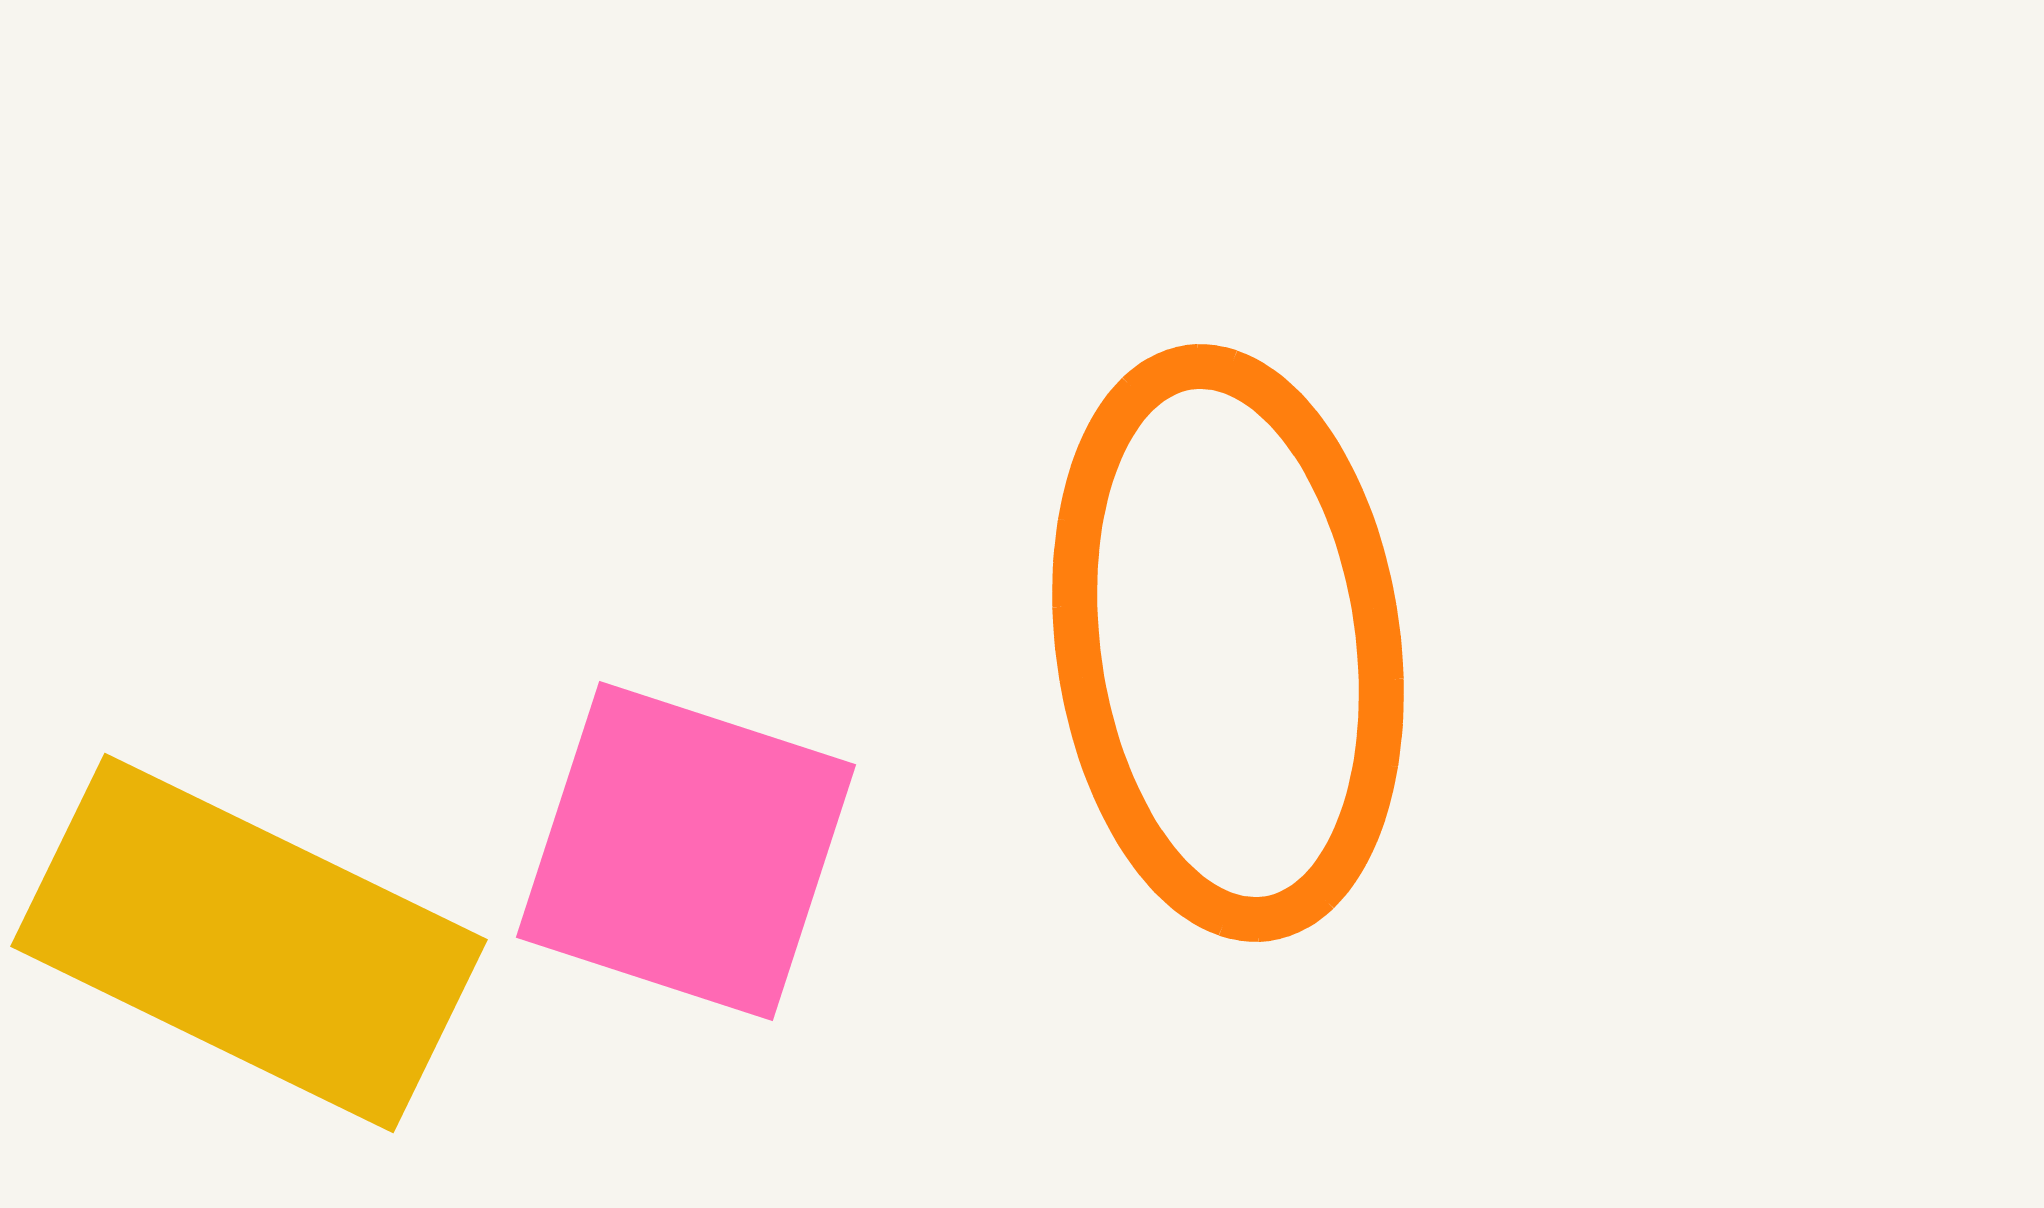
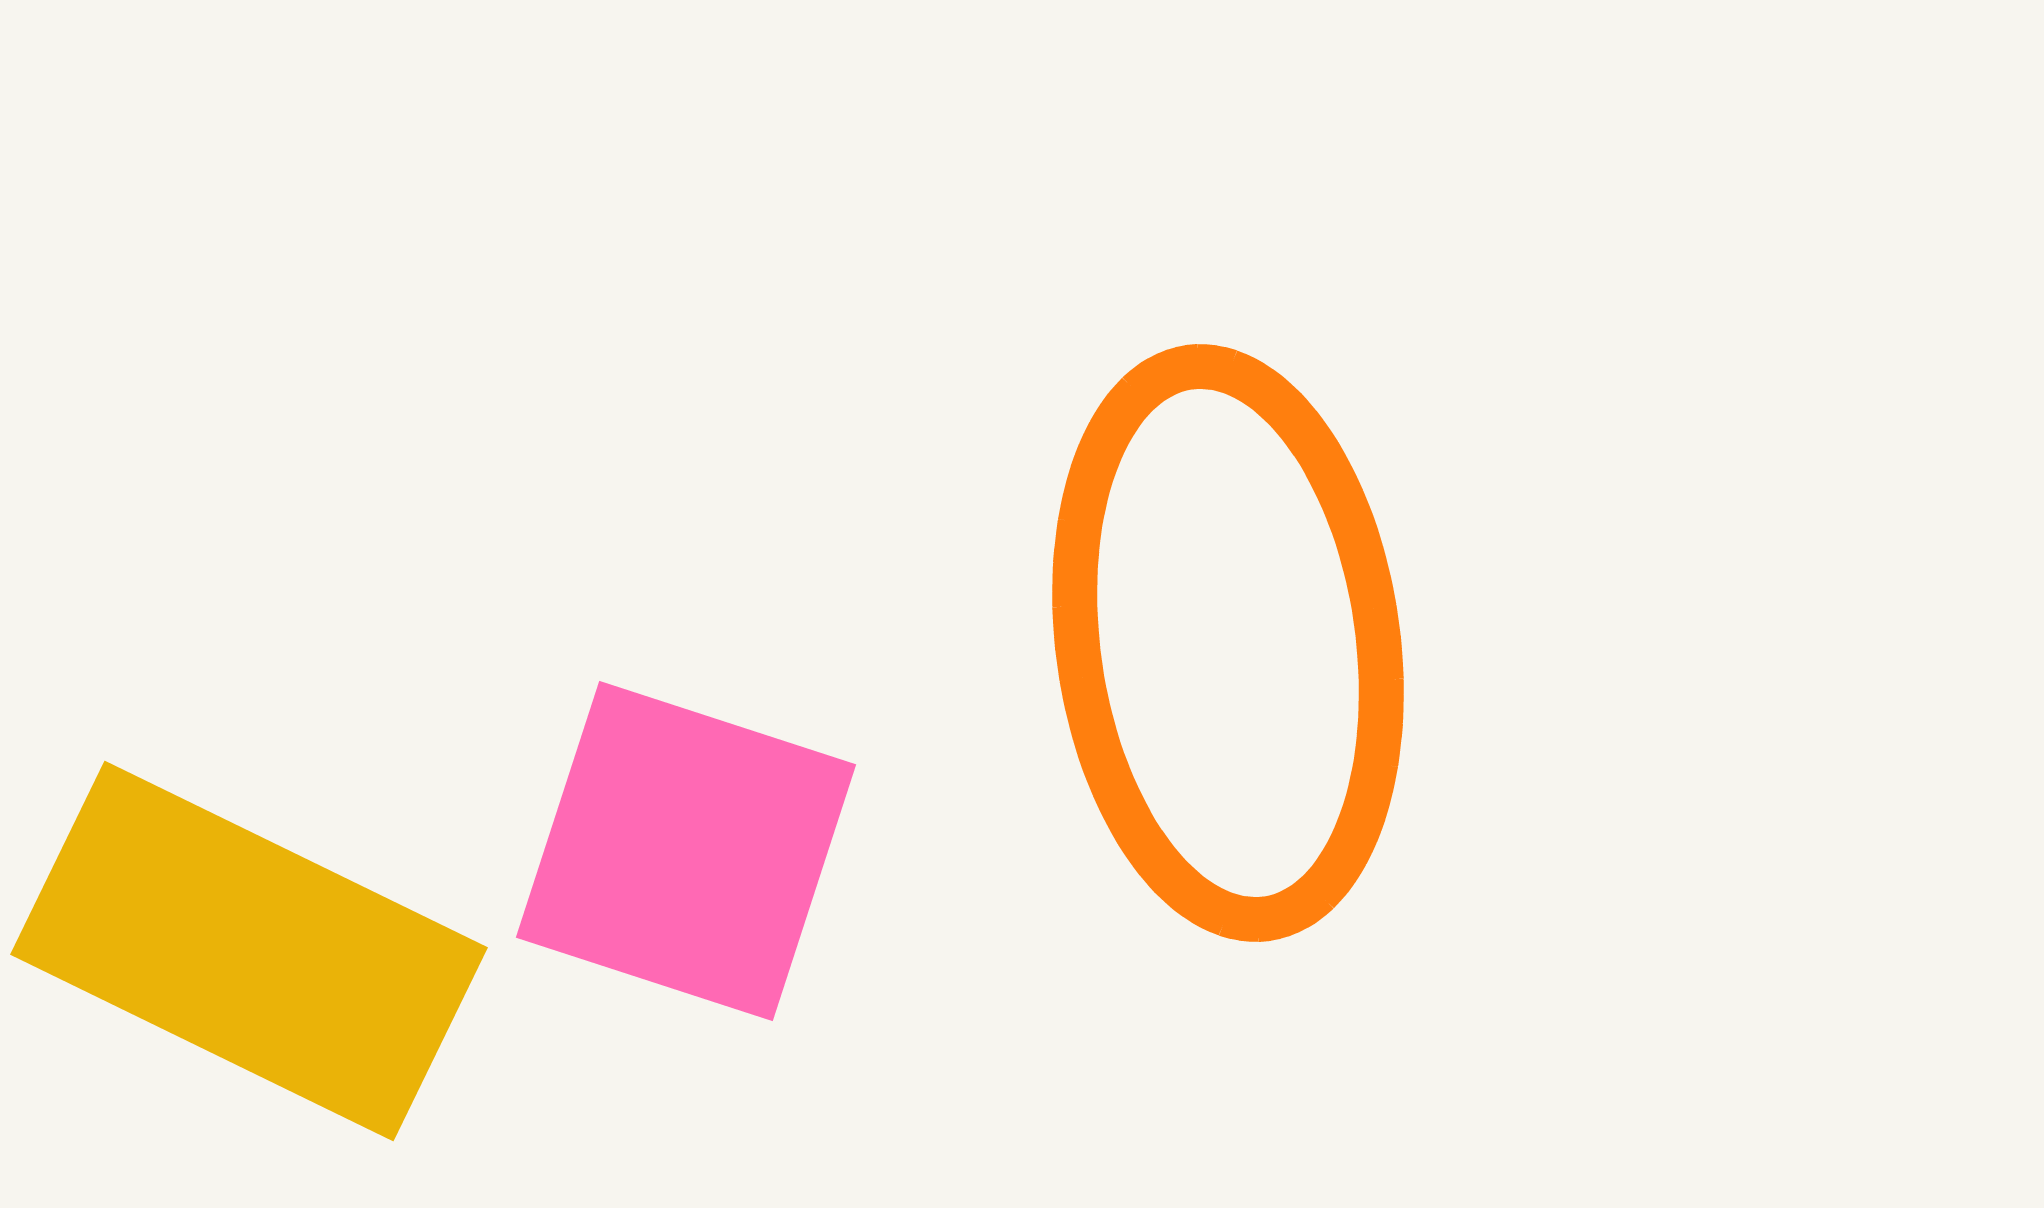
yellow rectangle: moved 8 px down
